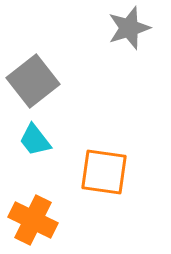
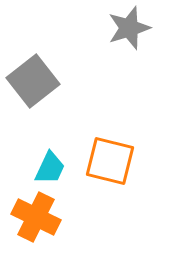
cyan trapezoid: moved 15 px right, 28 px down; rotated 117 degrees counterclockwise
orange square: moved 6 px right, 11 px up; rotated 6 degrees clockwise
orange cross: moved 3 px right, 3 px up
